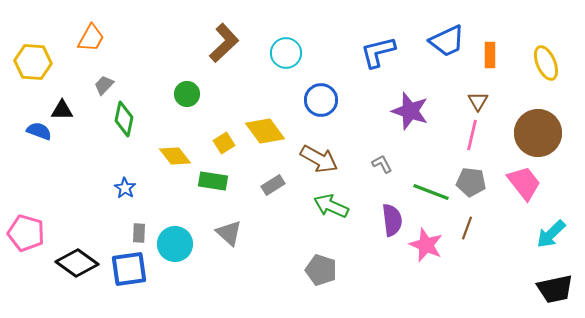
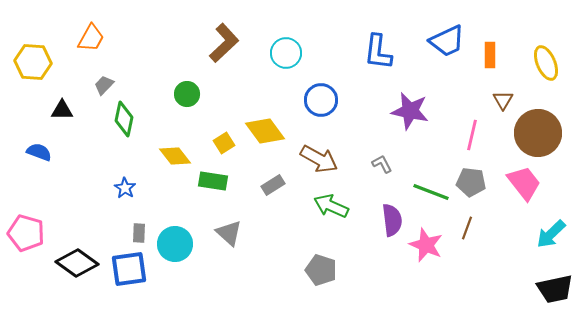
blue L-shape at (378, 52): rotated 69 degrees counterclockwise
brown triangle at (478, 101): moved 25 px right, 1 px up
purple star at (410, 111): rotated 6 degrees counterclockwise
blue semicircle at (39, 131): moved 21 px down
